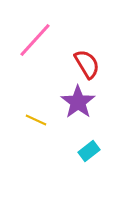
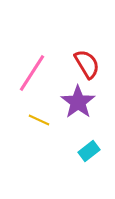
pink line: moved 3 px left, 33 px down; rotated 9 degrees counterclockwise
yellow line: moved 3 px right
